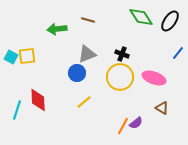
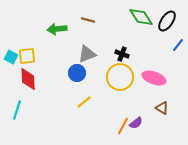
black ellipse: moved 3 px left
blue line: moved 8 px up
red diamond: moved 10 px left, 21 px up
